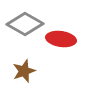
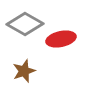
red ellipse: rotated 20 degrees counterclockwise
